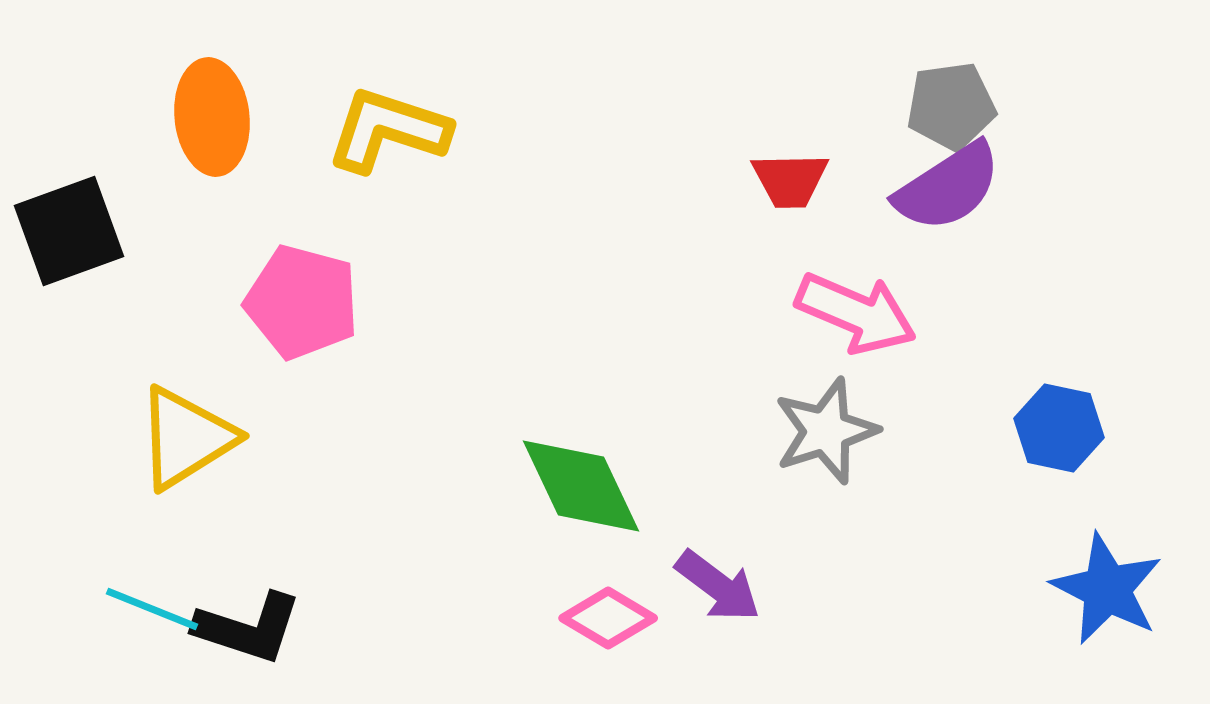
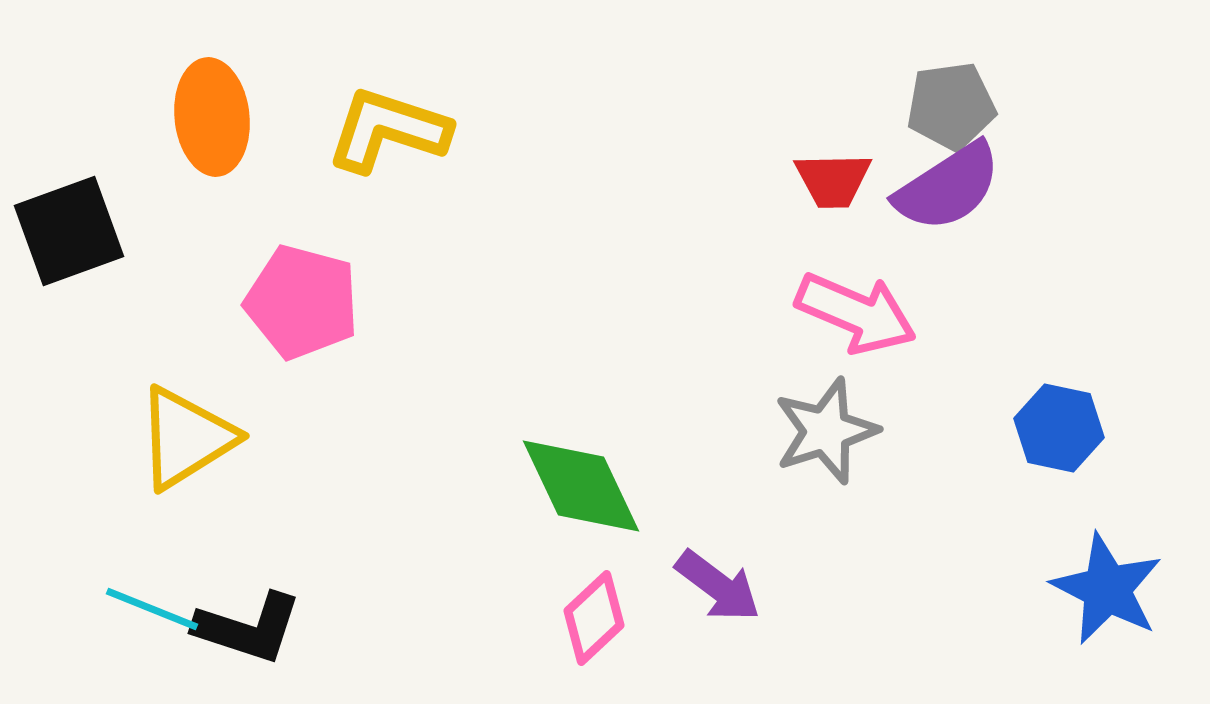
red trapezoid: moved 43 px right
pink diamond: moved 14 px left; rotated 74 degrees counterclockwise
